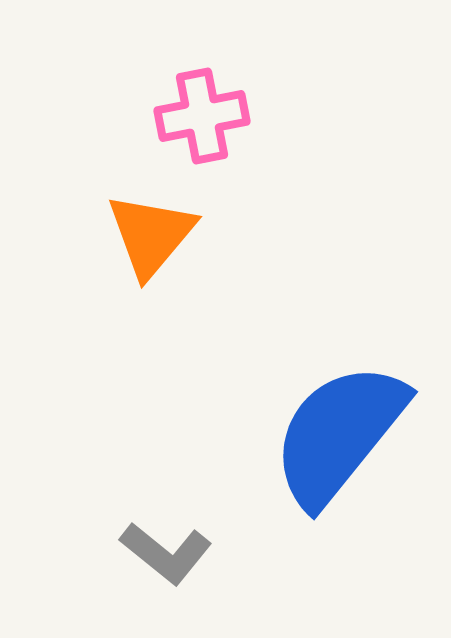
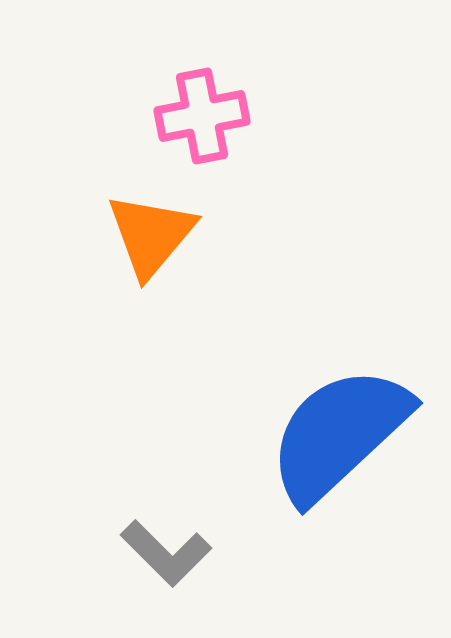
blue semicircle: rotated 8 degrees clockwise
gray L-shape: rotated 6 degrees clockwise
